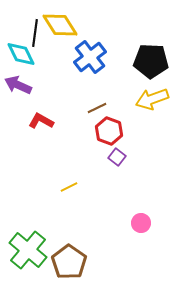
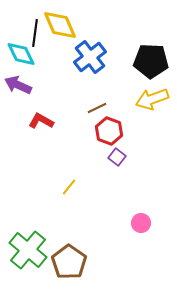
yellow diamond: rotated 9 degrees clockwise
yellow line: rotated 24 degrees counterclockwise
